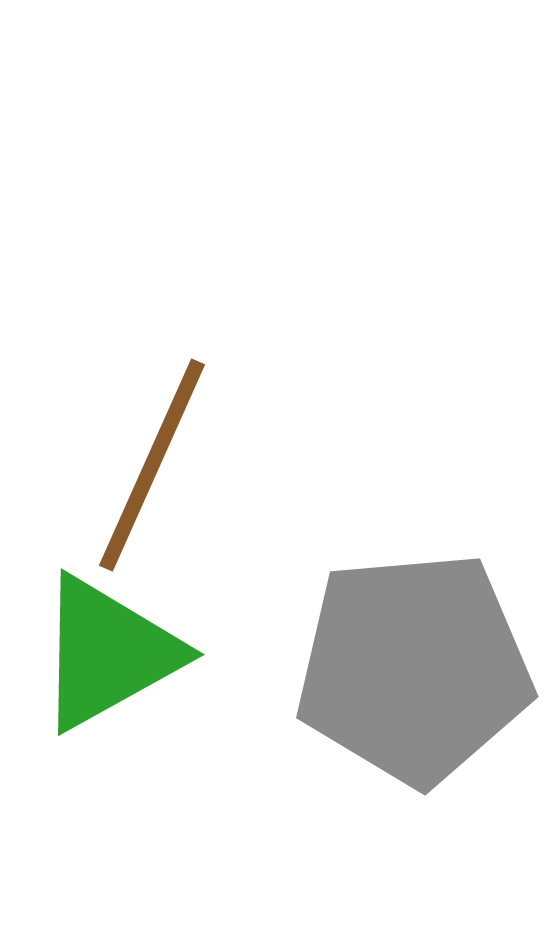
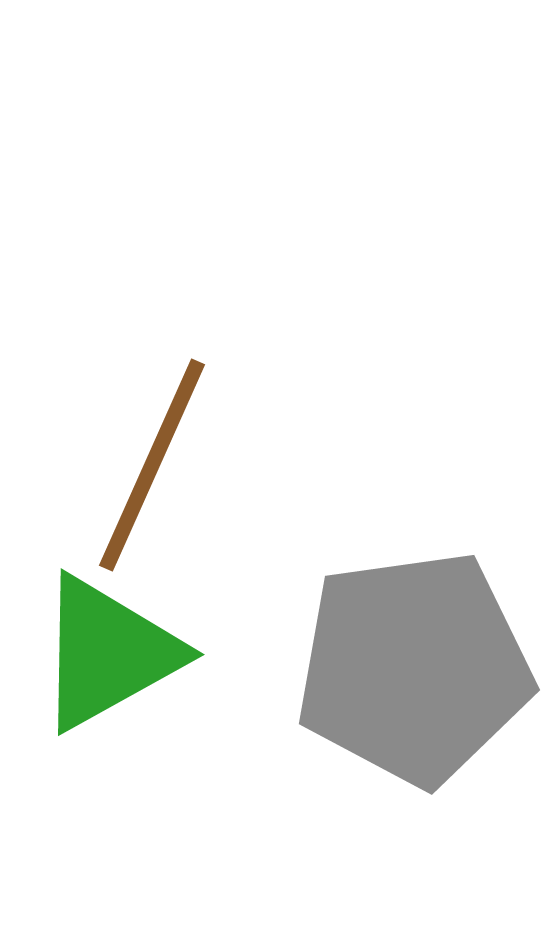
gray pentagon: rotated 3 degrees counterclockwise
